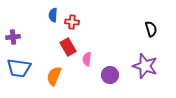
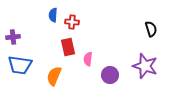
red rectangle: rotated 18 degrees clockwise
pink semicircle: moved 1 px right
blue trapezoid: moved 1 px right, 3 px up
